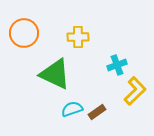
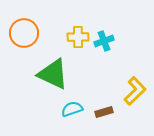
cyan cross: moved 13 px left, 24 px up
green triangle: moved 2 px left
brown rectangle: moved 7 px right; rotated 18 degrees clockwise
